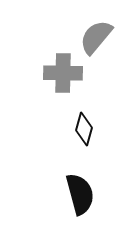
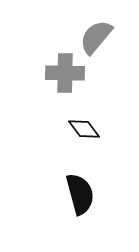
gray cross: moved 2 px right
black diamond: rotated 52 degrees counterclockwise
